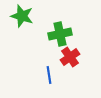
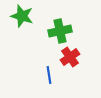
green cross: moved 3 px up
